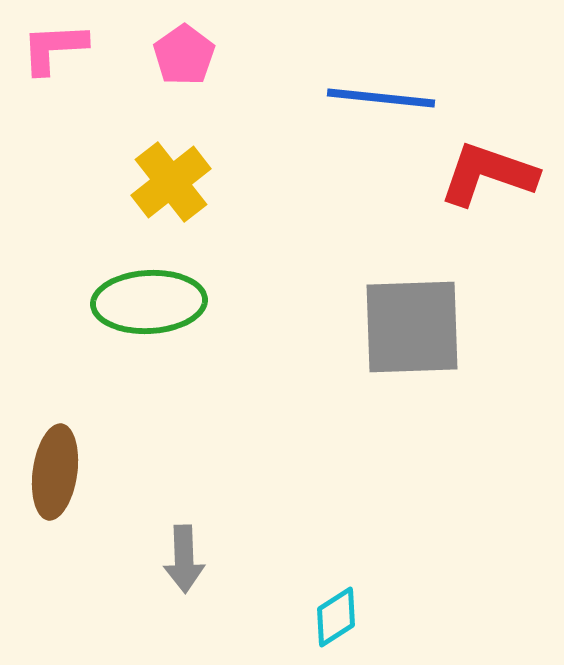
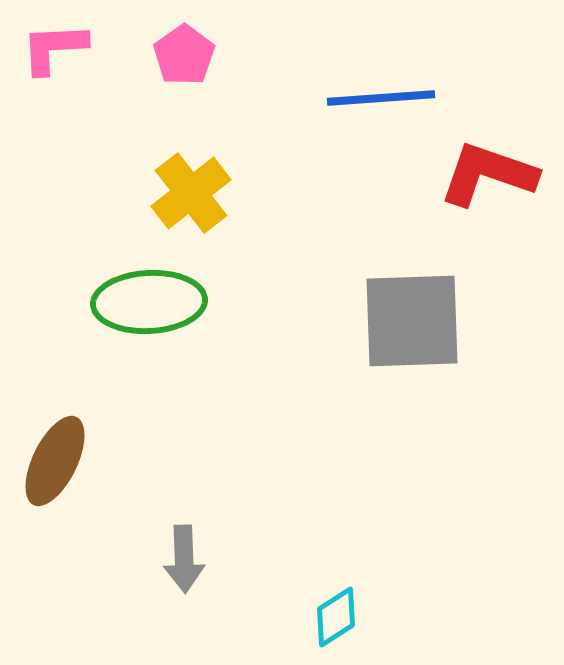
blue line: rotated 10 degrees counterclockwise
yellow cross: moved 20 px right, 11 px down
gray square: moved 6 px up
brown ellipse: moved 11 px up; rotated 18 degrees clockwise
